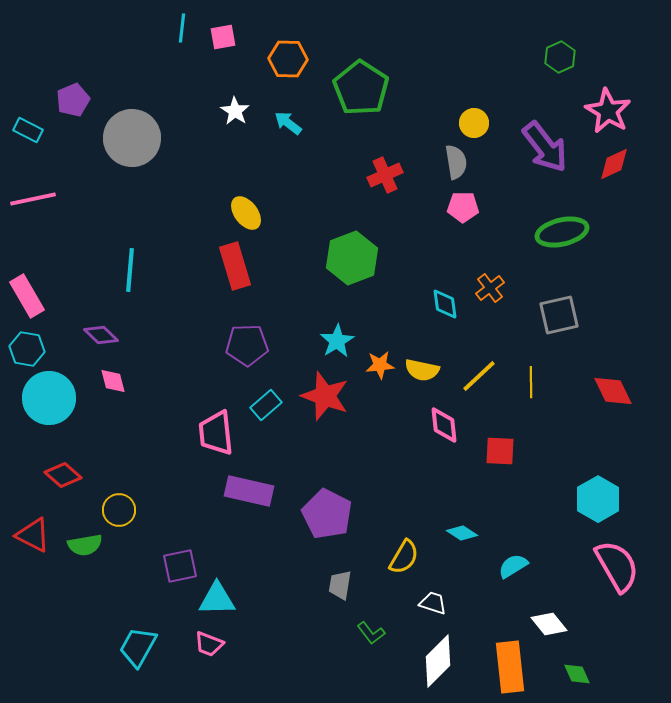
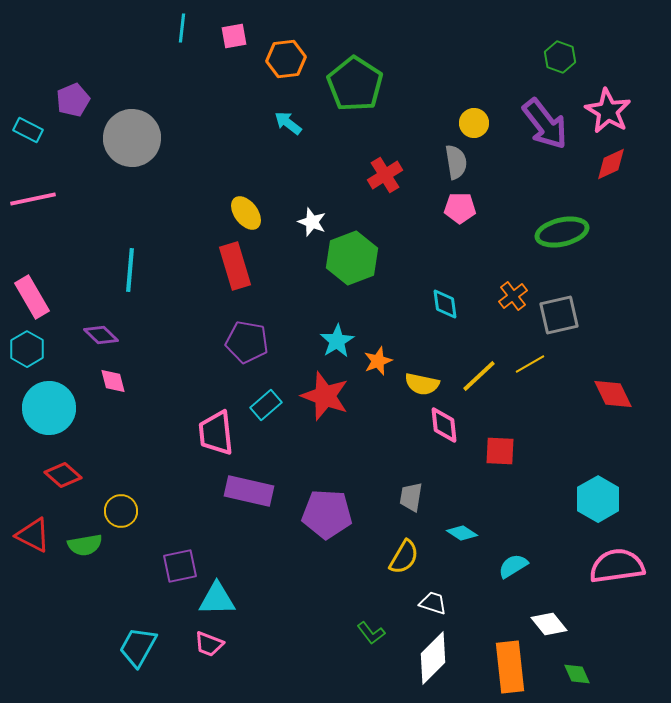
pink square at (223, 37): moved 11 px right, 1 px up
green hexagon at (560, 57): rotated 16 degrees counterclockwise
orange hexagon at (288, 59): moved 2 px left; rotated 9 degrees counterclockwise
green pentagon at (361, 88): moved 6 px left, 4 px up
white star at (235, 111): moved 77 px right, 111 px down; rotated 12 degrees counterclockwise
purple arrow at (545, 147): moved 23 px up
red diamond at (614, 164): moved 3 px left
red cross at (385, 175): rotated 8 degrees counterclockwise
pink pentagon at (463, 207): moved 3 px left, 1 px down
orange cross at (490, 288): moved 23 px right, 8 px down
pink rectangle at (27, 296): moved 5 px right, 1 px down
purple pentagon at (247, 345): moved 3 px up; rotated 12 degrees clockwise
cyan hexagon at (27, 349): rotated 20 degrees clockwise
orange star at (380, 365): moved 2 px left, 4 px up; rotated 16 degrees counterclockwise
yellow semicircle at (422, 370): moved 14 px down
yellow line at (531, 382): moved 1 px left, 18 px up; rotated 60 degrees clockwise
red diamond at (613, 391): moved 3 px down
cyan circle at (49, 398): moved 10 px down
yellow circle at (119, 510): moved 2 px right, 1 px down
purple pentagon at (327, 514): rotated 24 degrees counterclockwise
pink semicircle at (617, 566): rotated 68 degrees counterclockwise
gray trapezoid at (340, 585): moved 71 px right, 88 px up
white diamond at (438, 661): moved 5 px left, 3 px up
